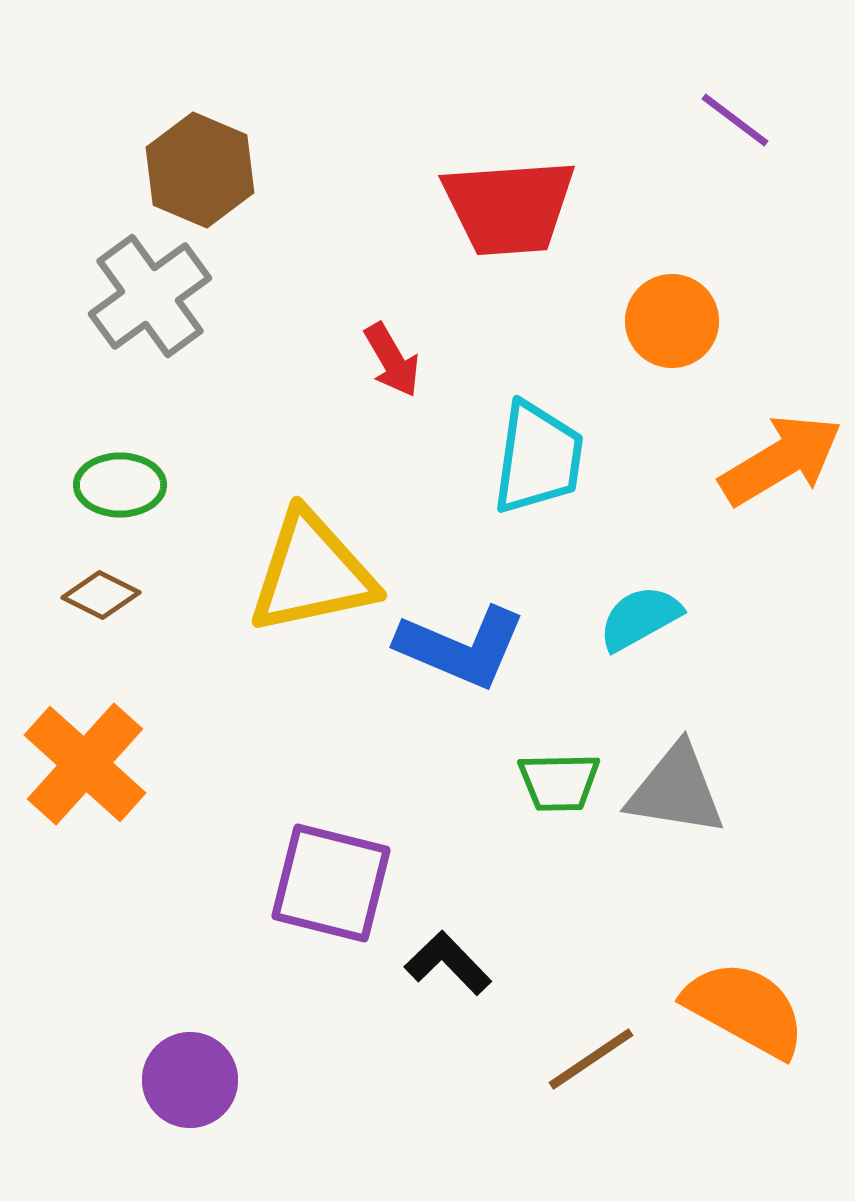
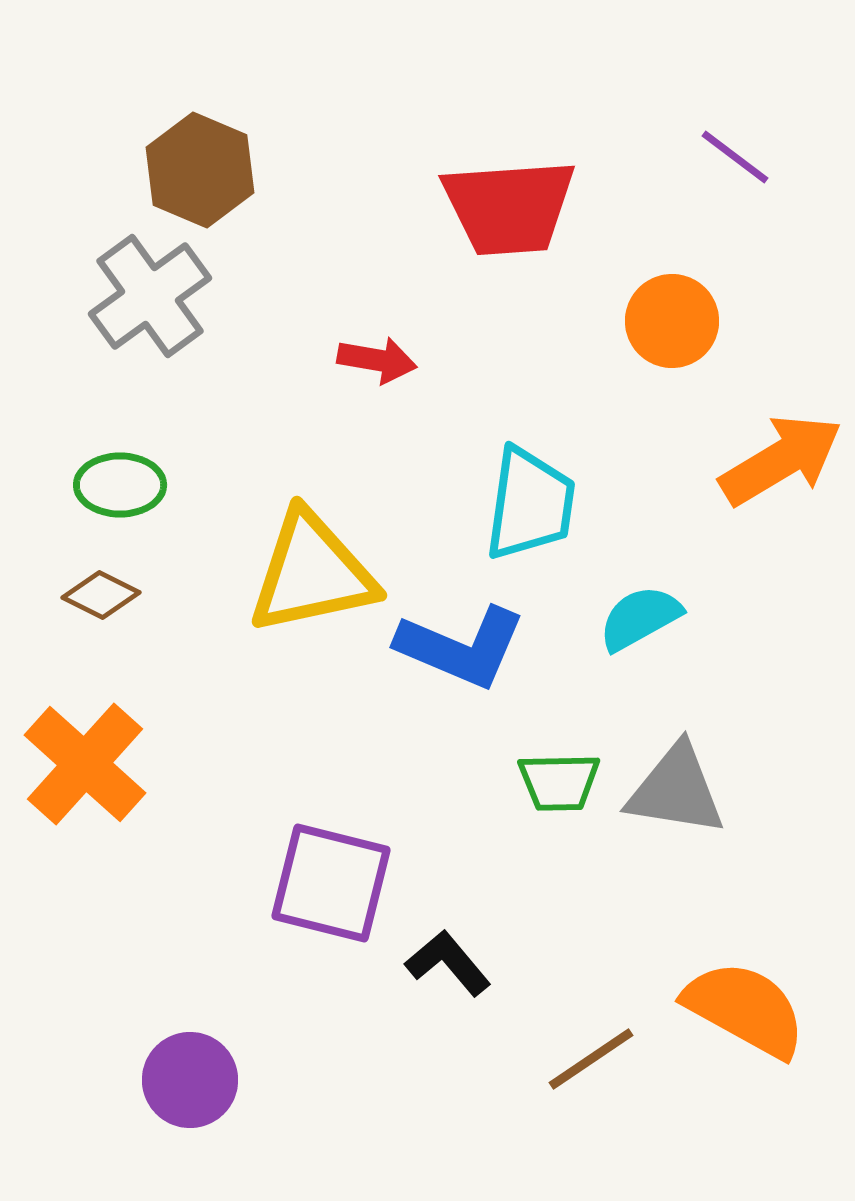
purple line: moved 37 px down
red arrow: moved 15 px left; rotated 50 degrees counterclockwise
cyan trapezoid: moved 8 px left, 46 px down
black L-shape: rotated 4 degrees clockwise
